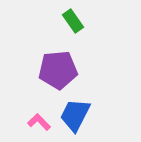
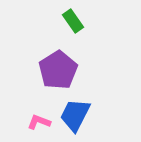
purple pentagon: rotated 27 degrees counterclockwise
pink L-shape: rotated 25 degrees counterclockwise
